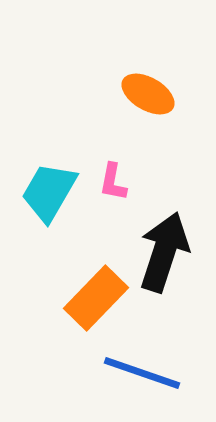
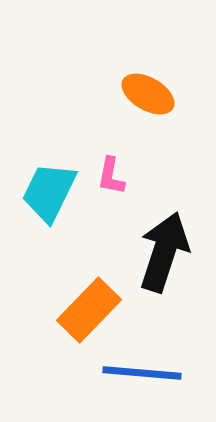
pink L-shape: moved 2 px left, 6 px up
cyan trapezoid: rotated 4 degrees counterclockwise
orange rectangle: moved 7 px left, 12 px down
blue line: rotated 14 degrees counterclockwise
